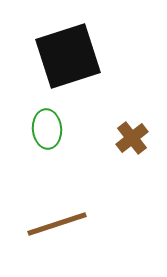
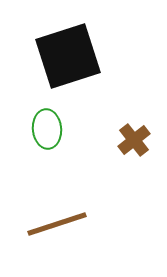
brown cross: moved 2 px right, 2 px down
